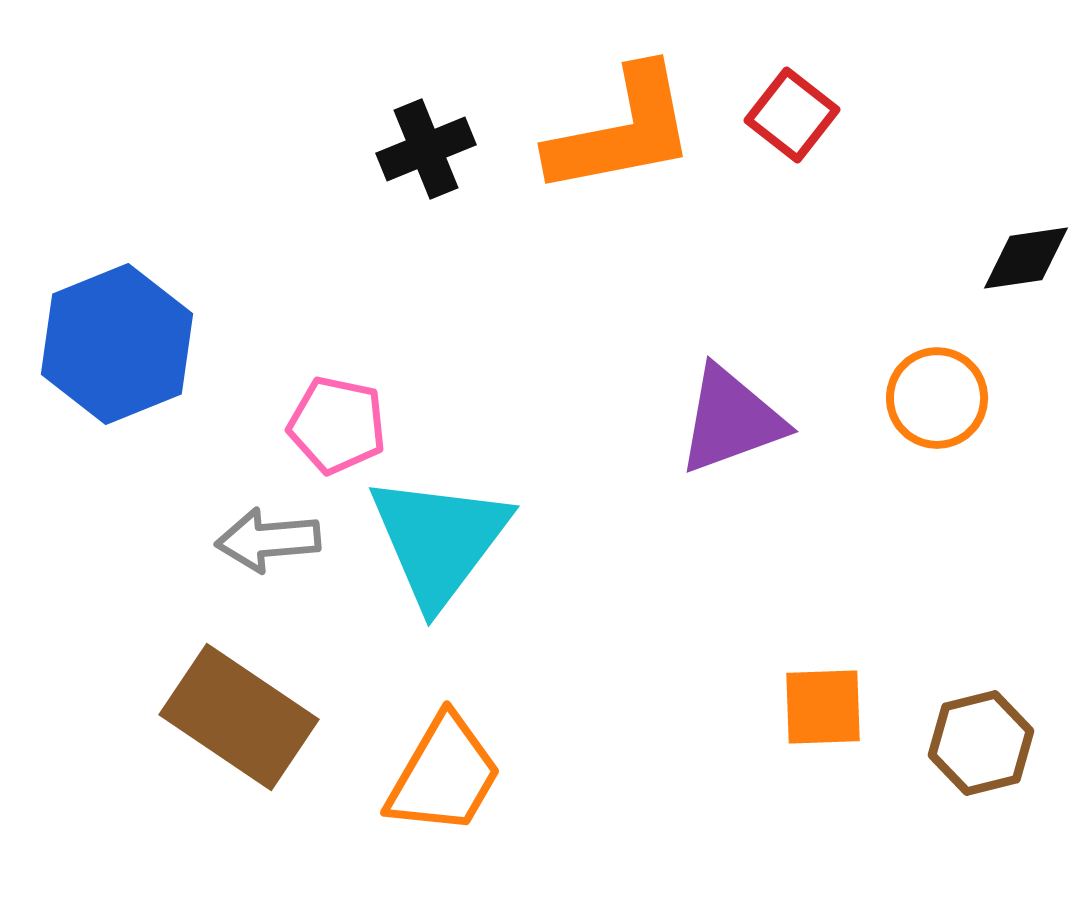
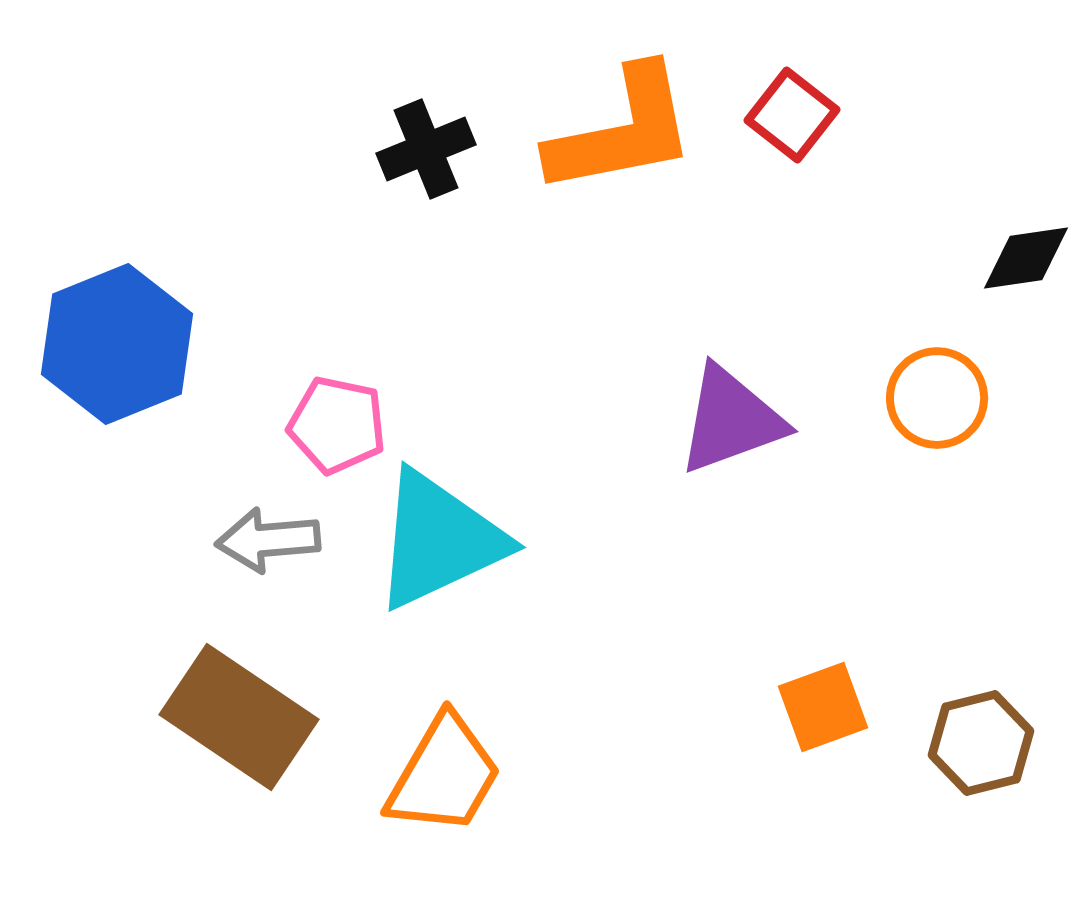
cyan triangle: rotated 28 degrees clockwise
orange square: rotated 18 degrees counterclockwise
